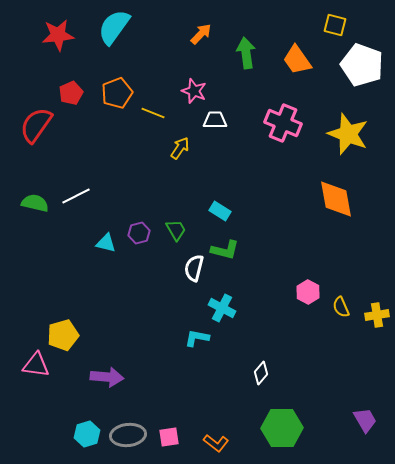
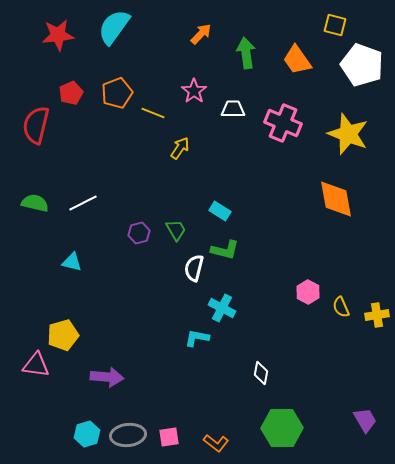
pink star: rotated 15 degrees clockwise
white trapezoid: moved 18 px right, 11 px up
red semicircle: rotated 21 degrees counterclockwise
white line: moved 7 px right, 7 px down
cyan triangle: moved 34 px left, 19 px down
white diamond: rotated 30 degrees counterclockwise
